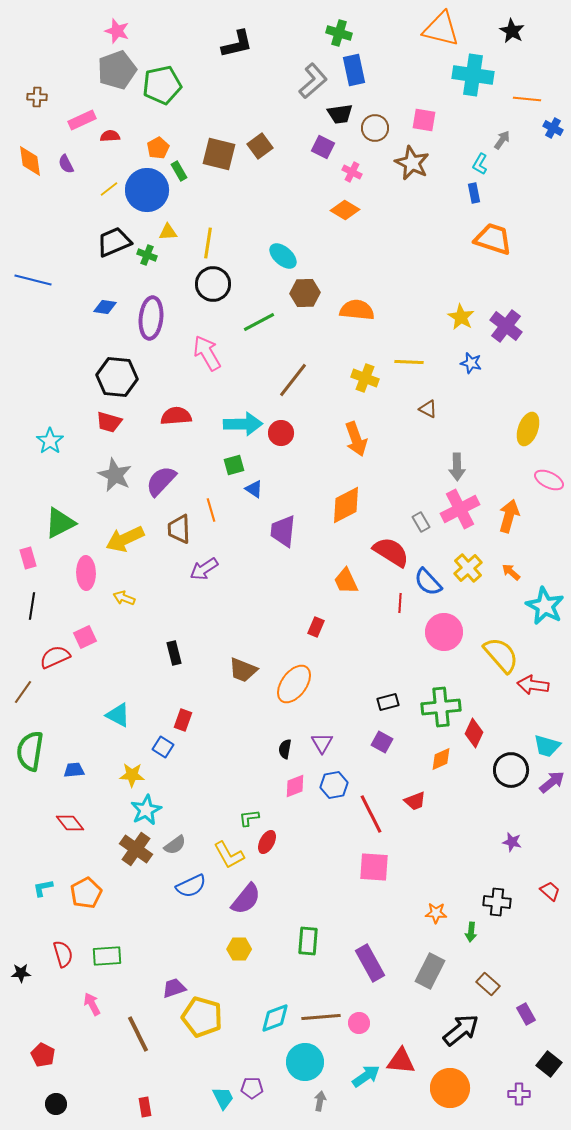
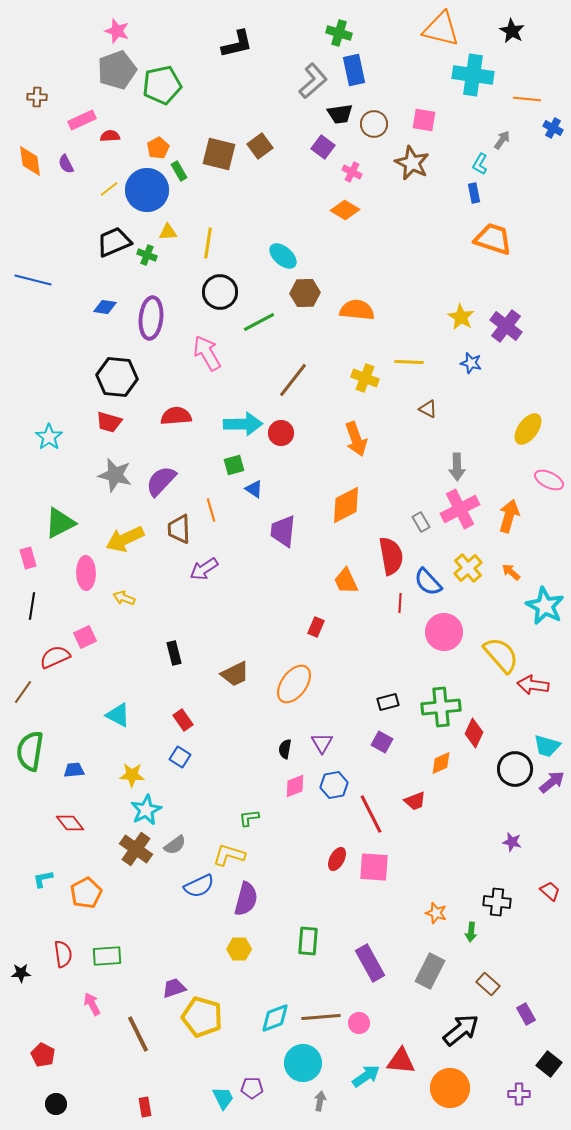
brown circle at (375, 128): moved 1 px left, 4 px up
purple square at (323, 147): rotated 10 degrees clockwise
black circle at (213, 284): moved 7 px right, 8 px down
yellow ellipse at (528, 429): rotated 16 degrees clockwise
cyan star at (50, 441): moved 1 px left, 4 px up
gray star at (115, 475): rotated 12 degrees counterclockwise
red semicircle at (391, 552): moved 4 px down; rotated 48 degrees clockwise
brown trapezoid at (243, 670): moved 8 px left, 4 px down; rotated 48 degrees counterclockwise
red rectangle at (183, 720): rotated 55 degrees counterclockwise
blue square at (163, 747): moved 17 px right, 10 px down
orange diamond at (441, 759): moved 4 px down
black circle at (511, 770): moved 4 px right, 1 px up
red ellipse at (267, 842): moved 70 px right, 17 px down
yellow L-shape at (229, 855): rotated 136 degrees clockwise
blue semicircle at (191, 886): moved 8 px right
cyan L-shape at (43, 888): moved 9 px up
purple semicircle at (246, 899): rotated 24 degrees counterclockwise
orange star at (436, 913): rotated 15 degrees clockwise
red semicircle at (63, 954): rotated 8 degrees clockwise
cyan circle at (305, 1062): moved 2 px left, 1 px down
